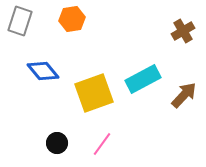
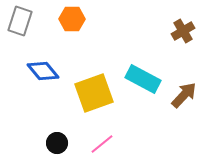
orange hexagon: rotated 10 degrees clockwise
cyan rectangle: rotated 56 degrees clockwise
pink line: rotated 15 degrees clockwise
